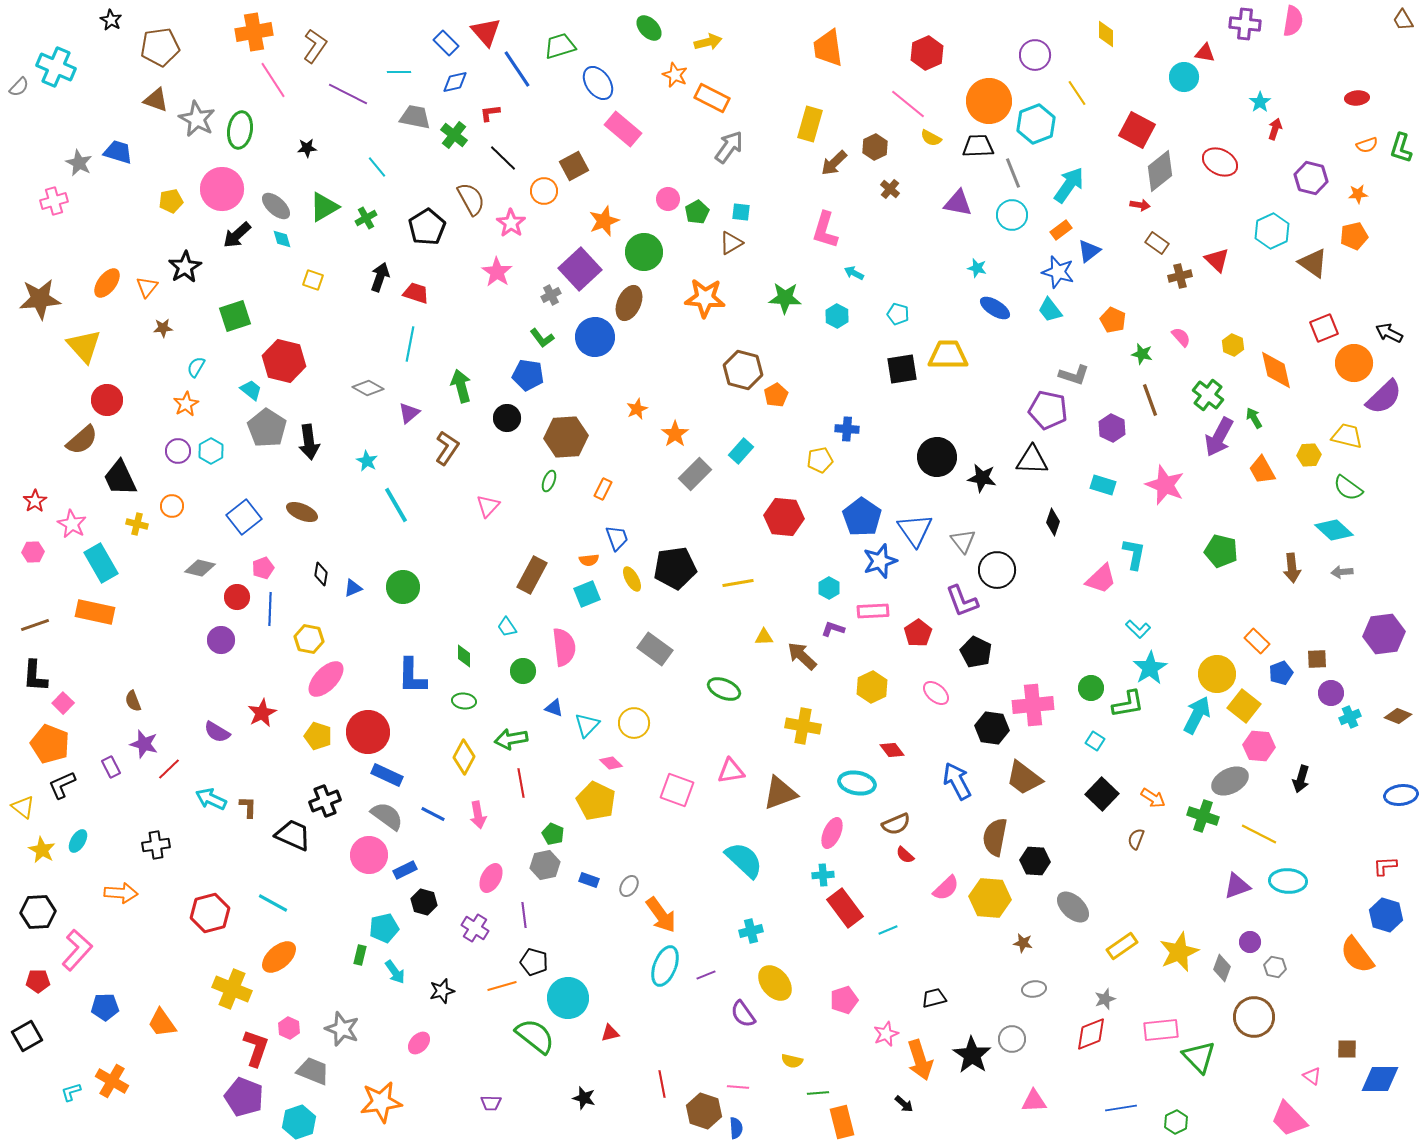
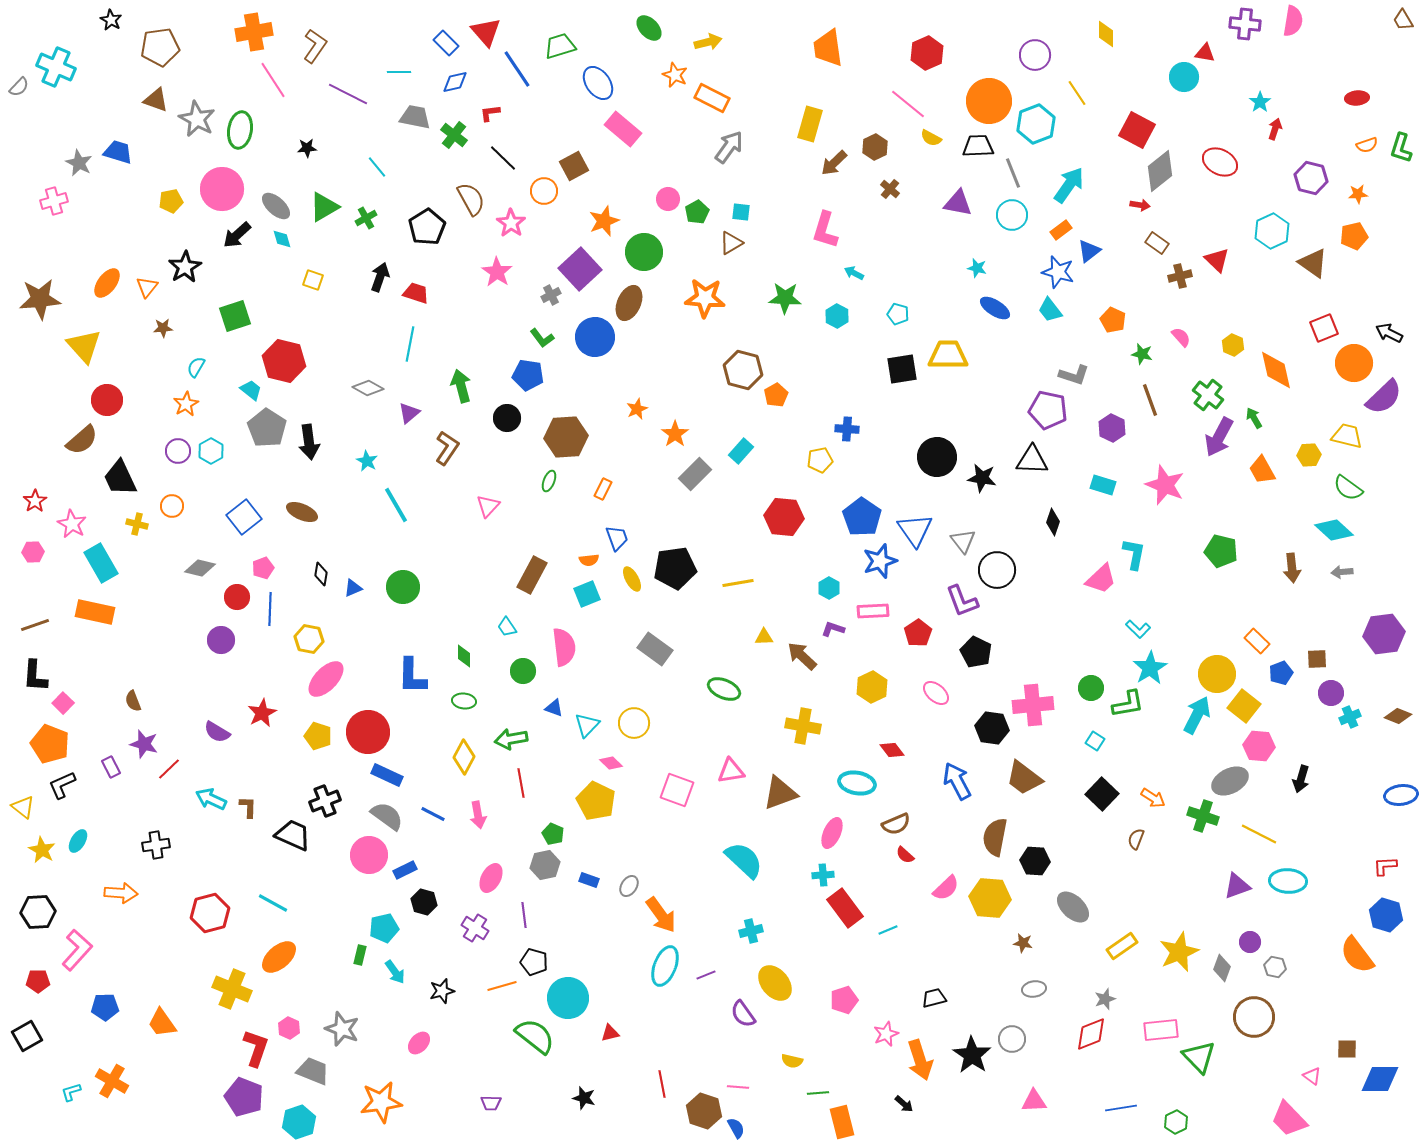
blue semicircle at (736, 1128): rotated 25 degrees counterclockwise
